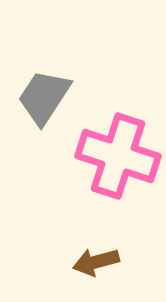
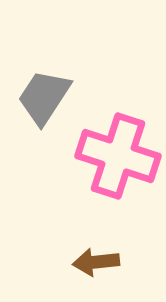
brown arrow: rotated 9 degrees clockwise
